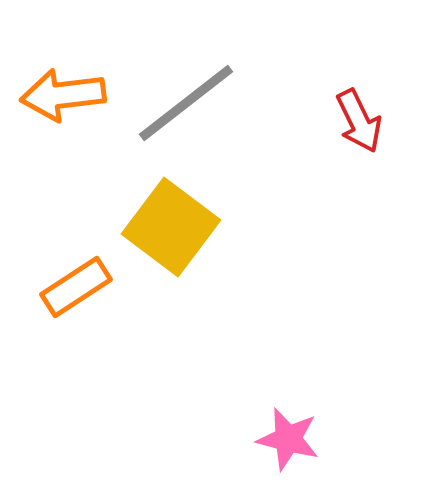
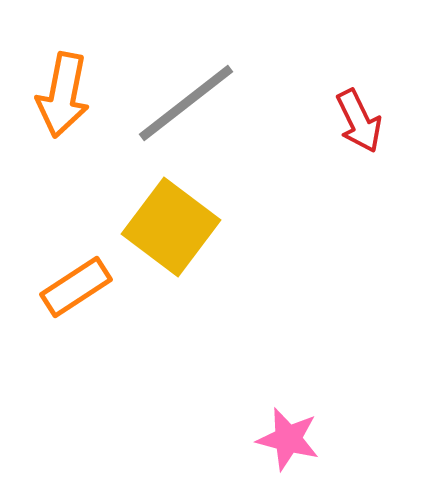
orange arrow: rotated 72 degrees counterclockwise
